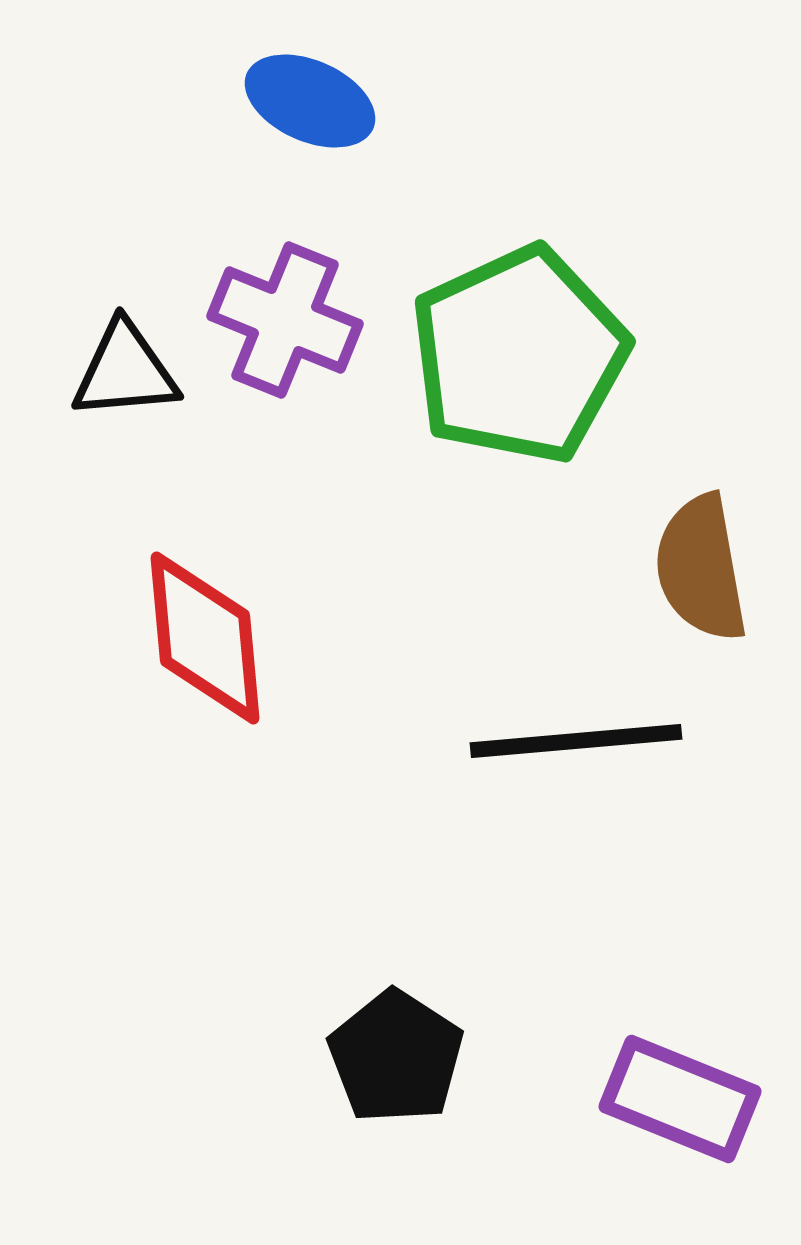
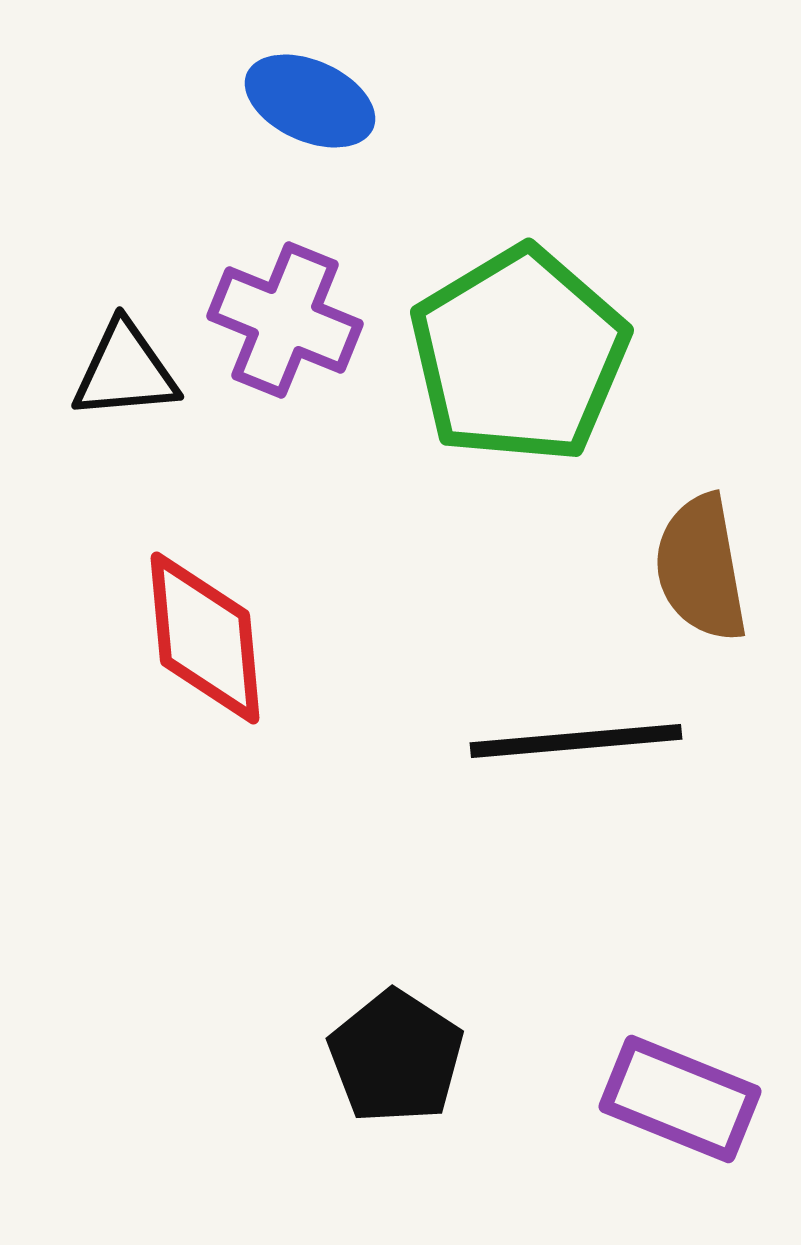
green pentagon: rotated 6 degrees counterclockwise
